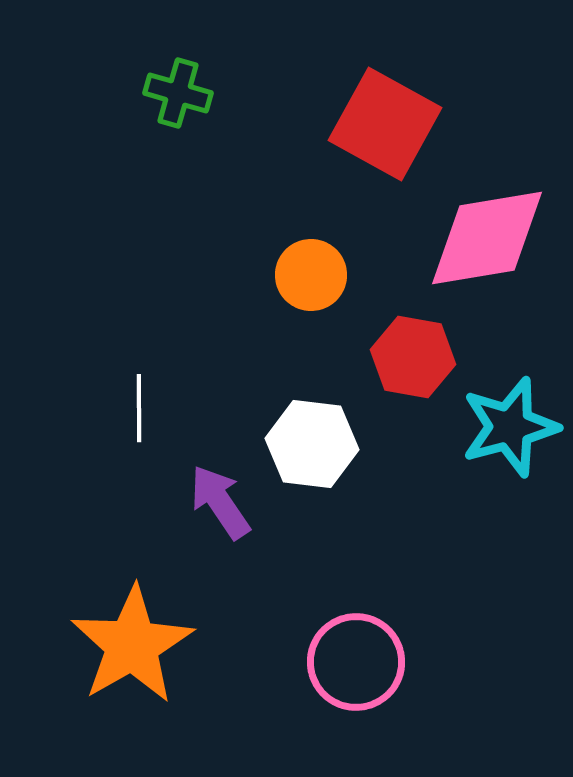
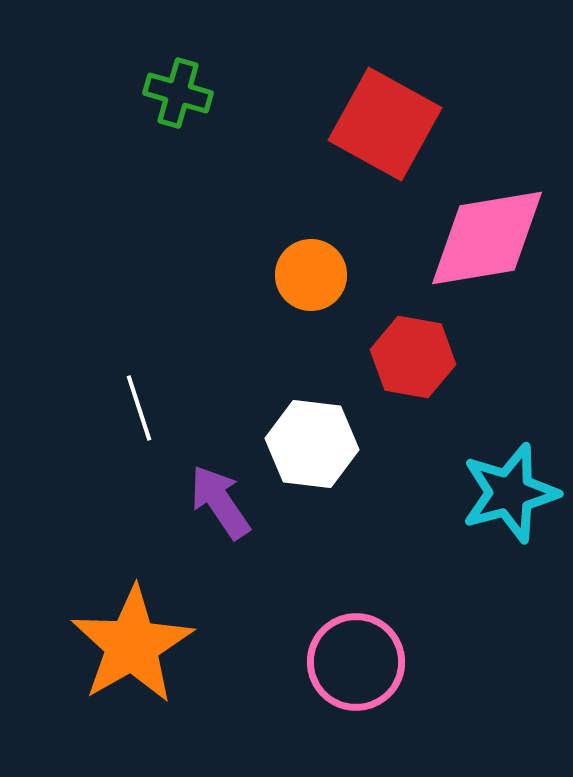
white line: rotated 18 degrees counterclockwise
cyan star: moved 66 px down
